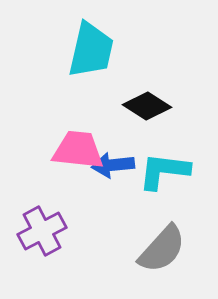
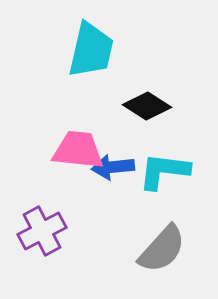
blue arrow: moved 2 px down
